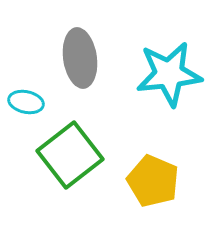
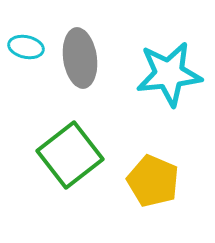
cyan ellipse: moved 55 px up
